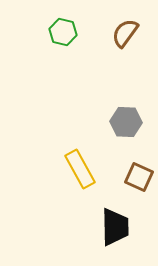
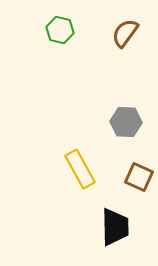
green hexagon: moved 3 px left, 2 px up
